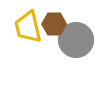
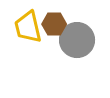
gray circle: moved 1 px right
